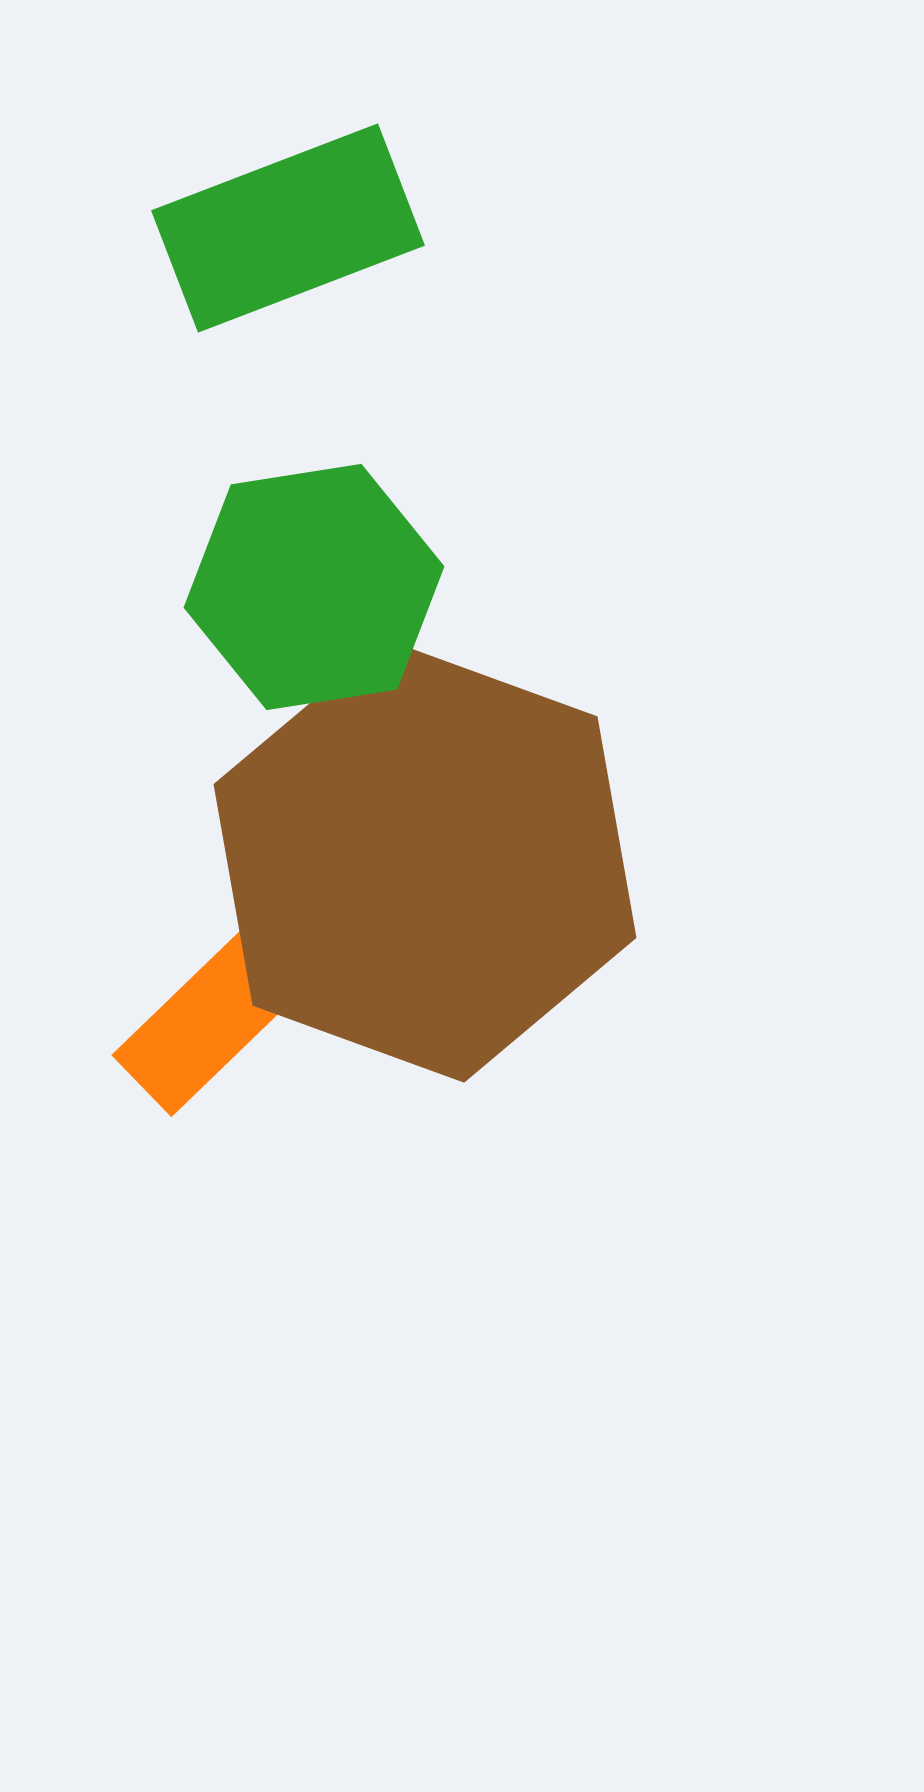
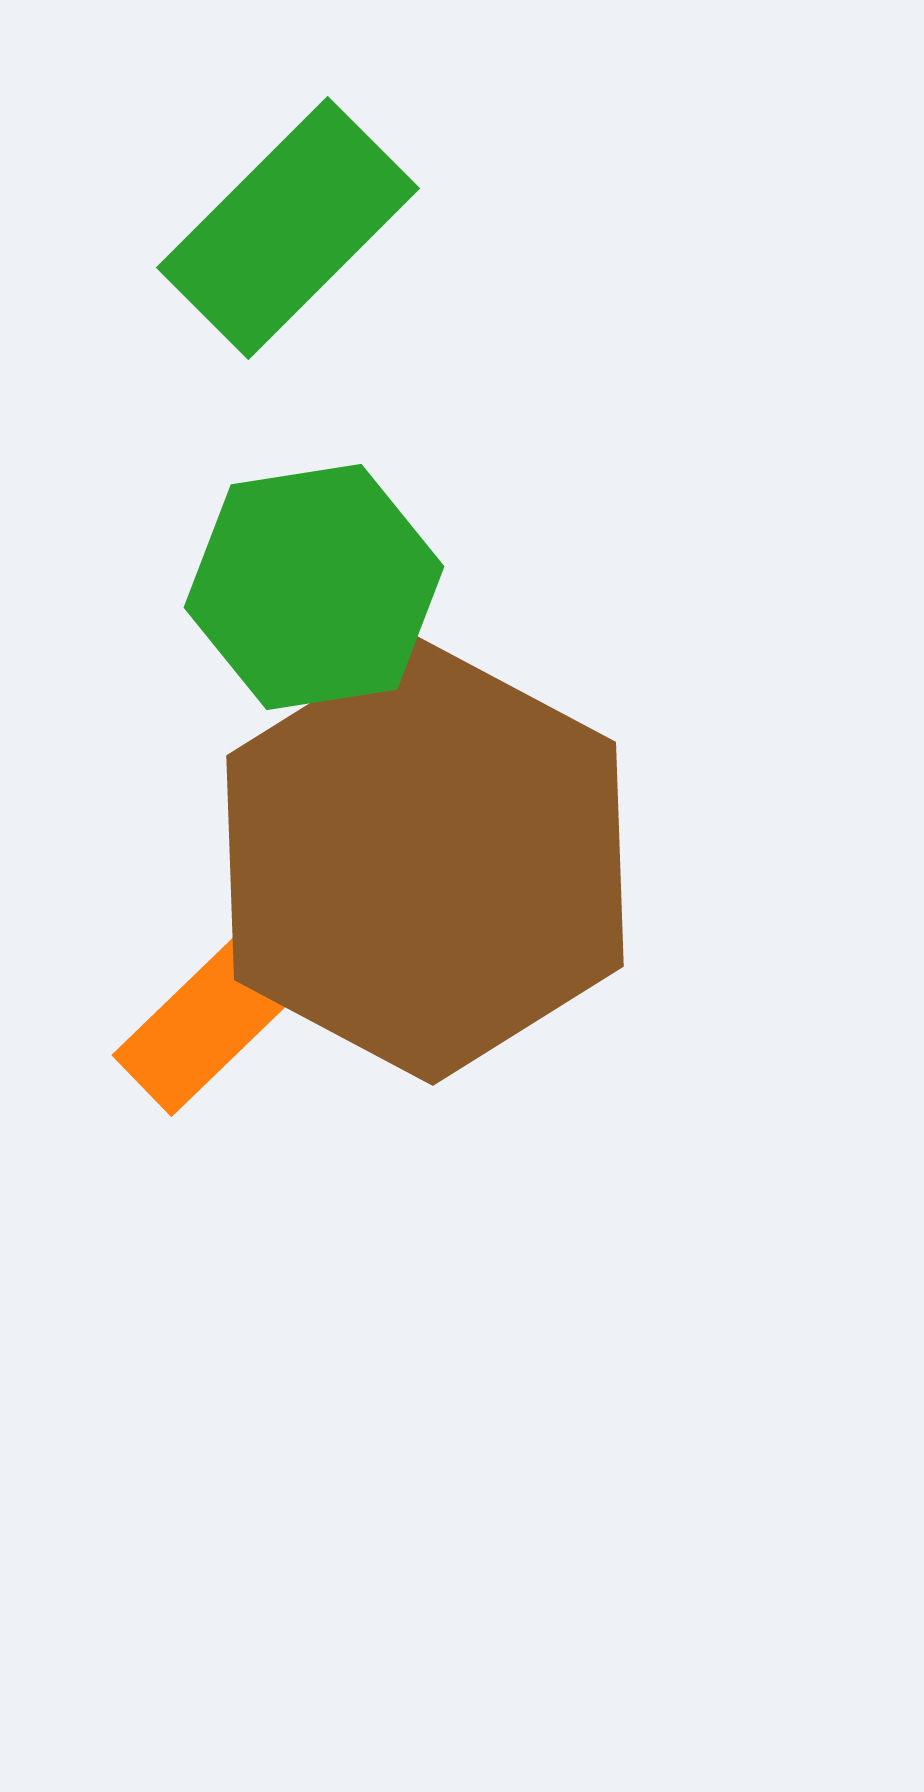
green rectangle: rotated 24 degrees counterclockwise
brown hexagon: rotated 8 degrees clockwise
